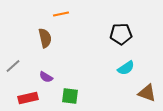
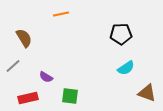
brown semicircle: moved 21 px left; rotated 18 degrees counterclockwise
